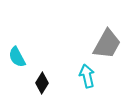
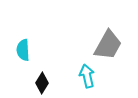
gray trapezoid: moved 1 px right, 1 px down
cyan semicircle: moved 6 px right, 7 px up; rotated 25 degrees clockwise
